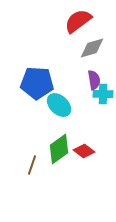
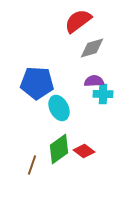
purple semicircle: moved 1 px down; rotated 84 degrees counterclockwise
cyan ellipse: moved 3 px down; rotated 20 degrees clockwise
